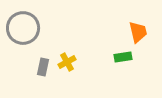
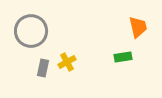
gray circle: moved 8 px right, 3 px down
orange trapezoid: moved 5 px up
gray rectangle: moved 1 px down
